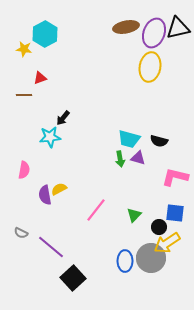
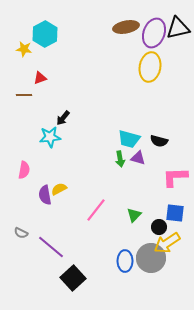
pink L-shape: rotated 16 degrees counterclockwise
